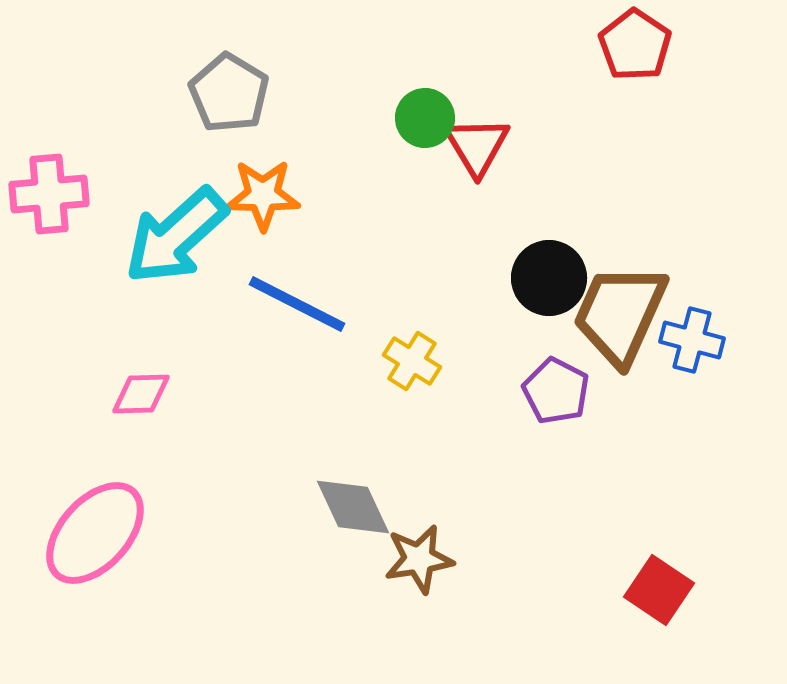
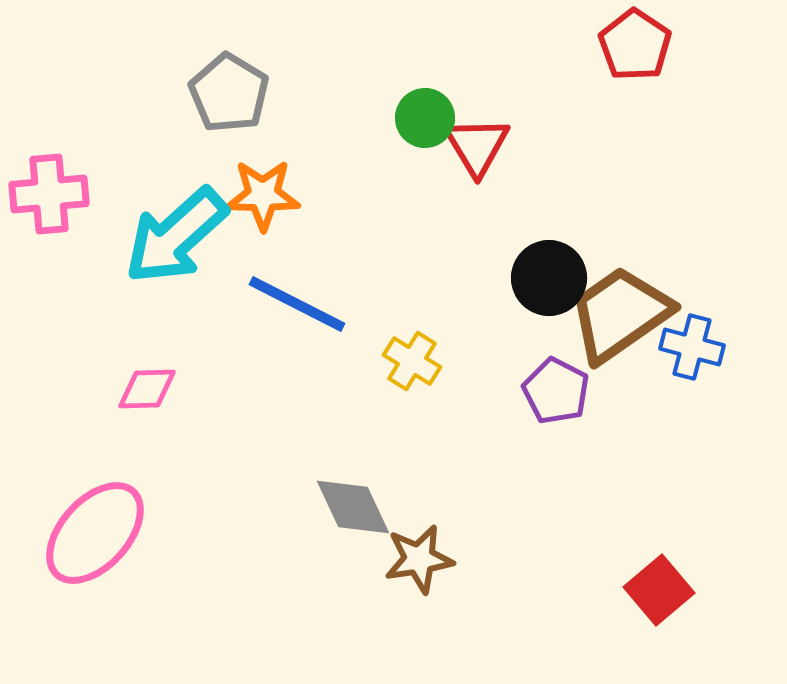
brown trapezoid: rotated 31 degrees clockwise
blue cross: moved 7 px down
pink diamond: moved 6 px right, 5 px up
red square: rotated 16 degrees clockwise
